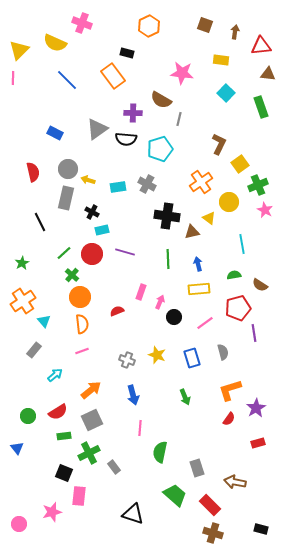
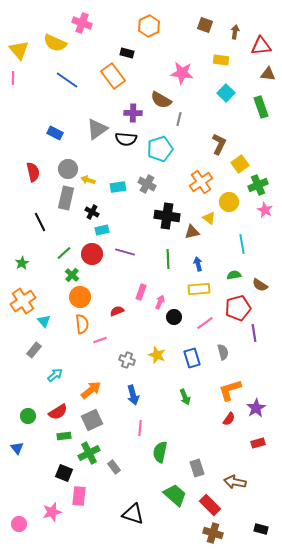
yellow triangle at (19, 50): rotated 25 degrees counterclockwise
blue line at (67, 80): rotated 10 degrees counterclockwise
pink line at (82, 351): moved 18 px right, 11 px up
